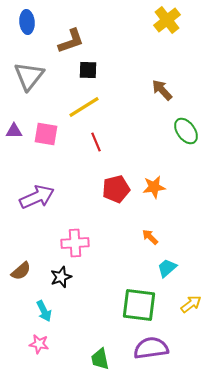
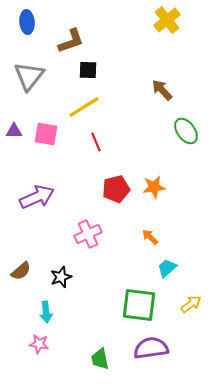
pink cross: moved 13 px right, 9 px up; rotated 20 degrees counterclockwise
cyan arrow: moved 2 px right, 1 px down; rotated 20 degrees clockwise
